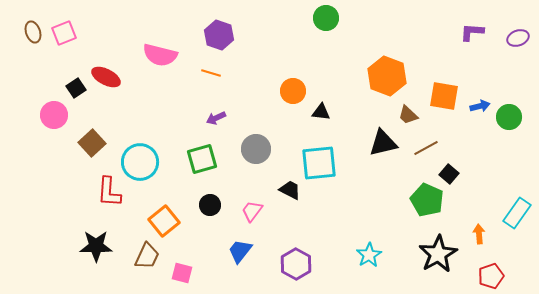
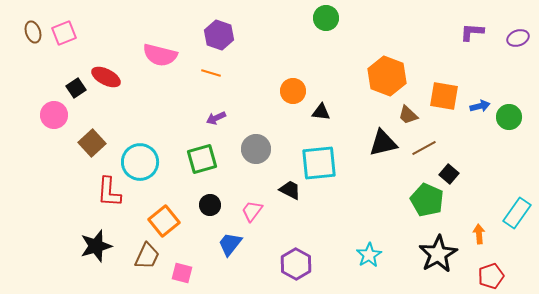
brown line at (426, 148): moved 2 px left
black star at (96, 246): rotated 16 degrees counterclockwise
blue trapezoid at (240, 251): moved 10 px left, 7 px up
